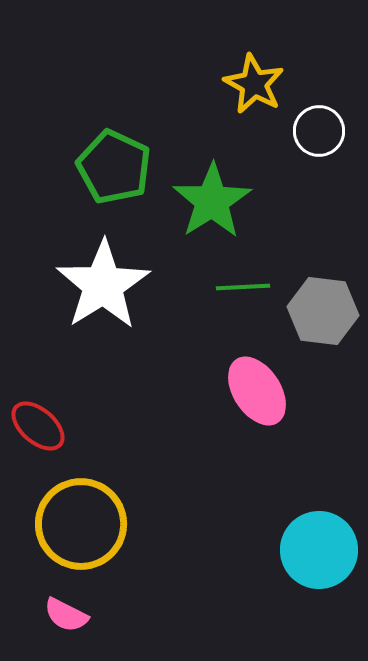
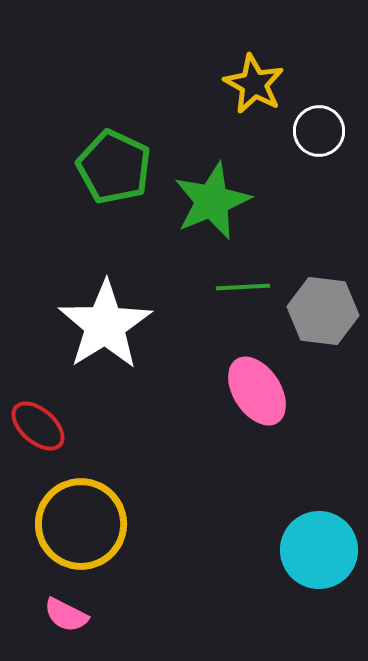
green star: rotated 10 degrees clockwise
white star: moved 2 px right, 40 px down
